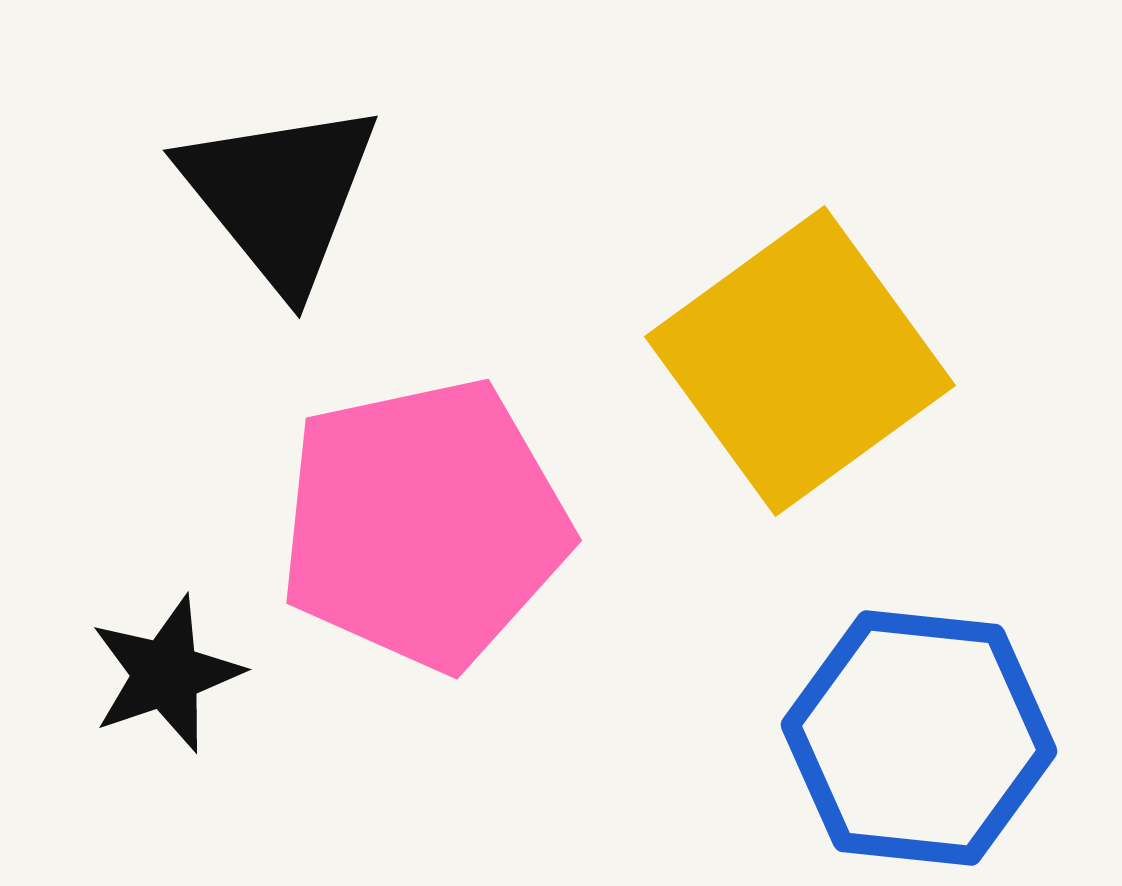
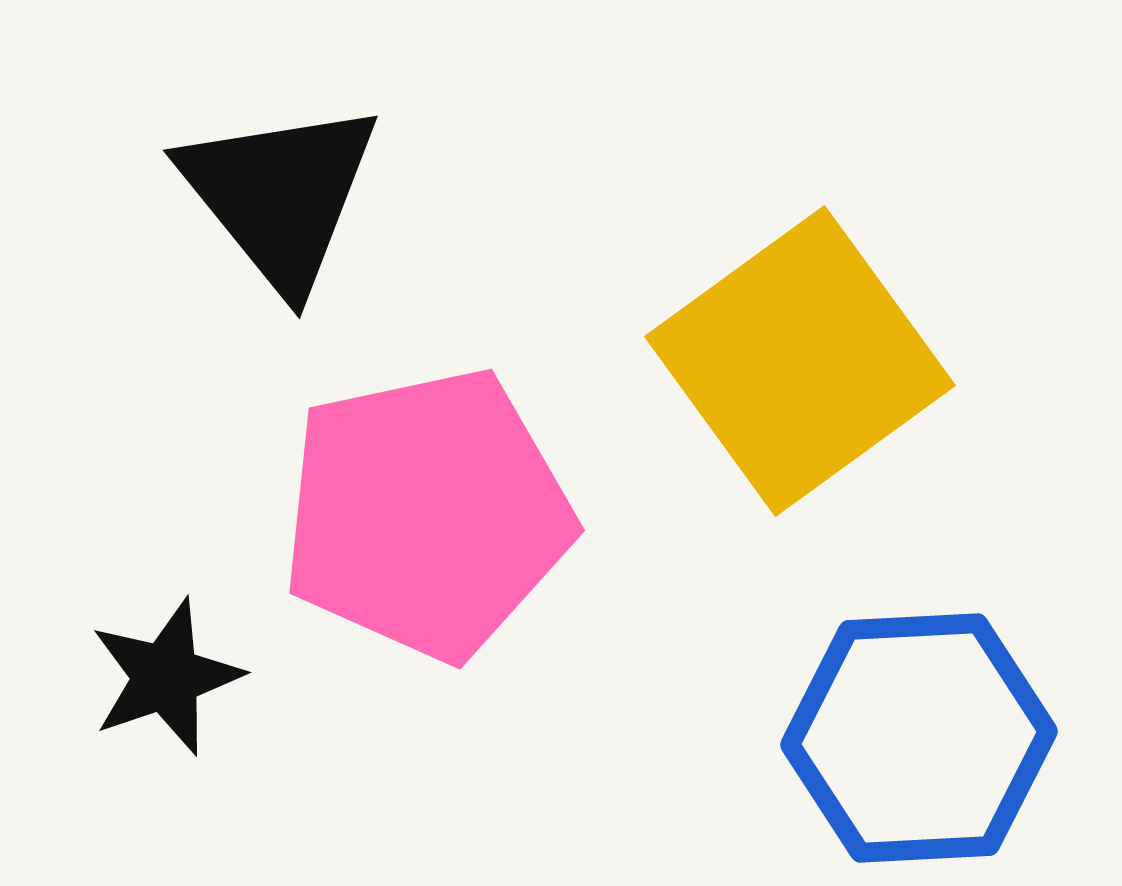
pink pentagon: moved 3 px right, 10 px up
black star: moved 3 px down
blue hexagon: rotated 9 degrees counterclockwise
